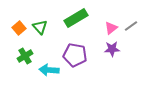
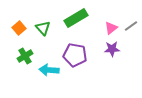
green triangle: moved 3 px right, 1 px down
